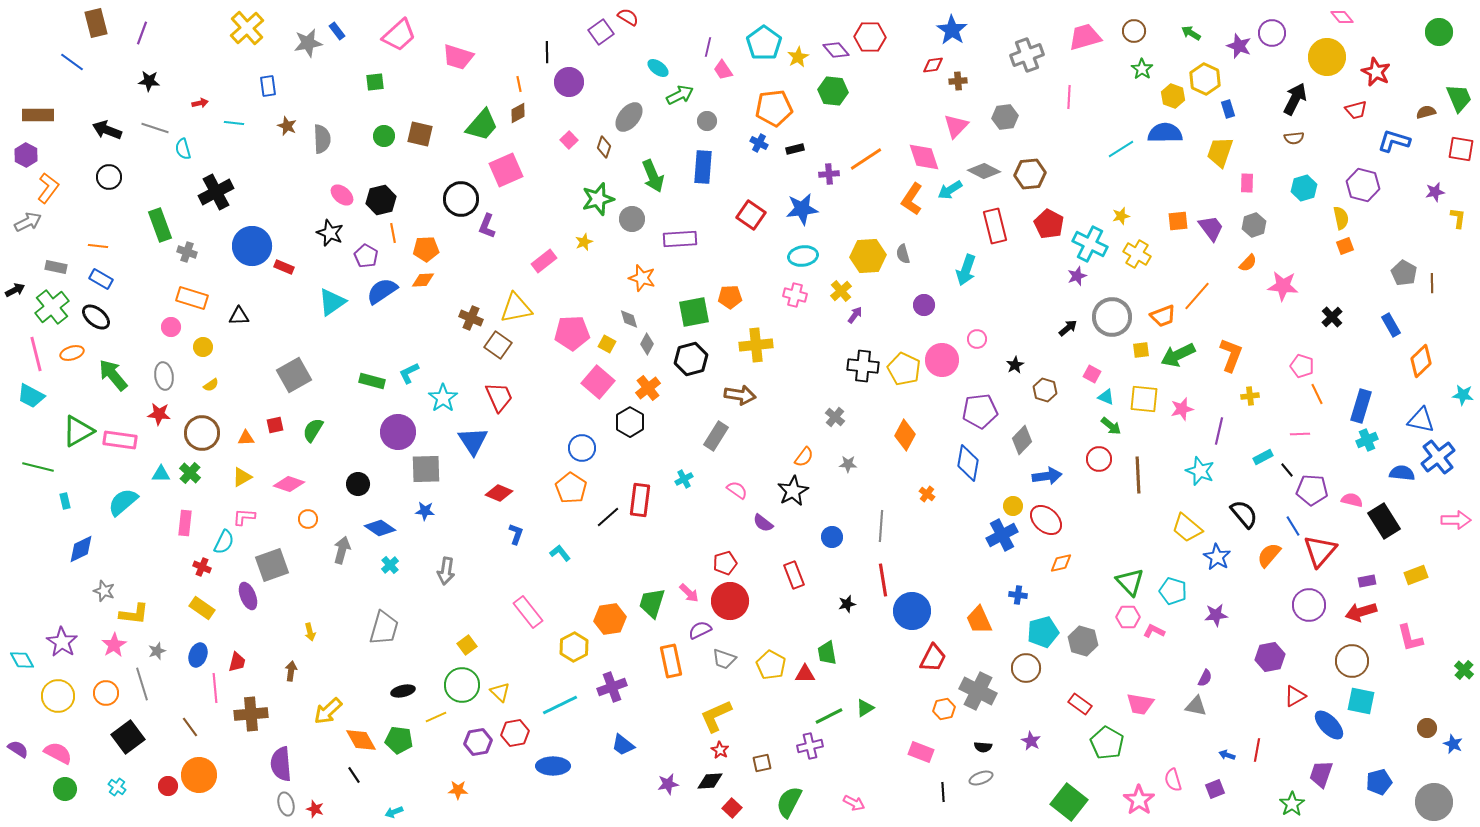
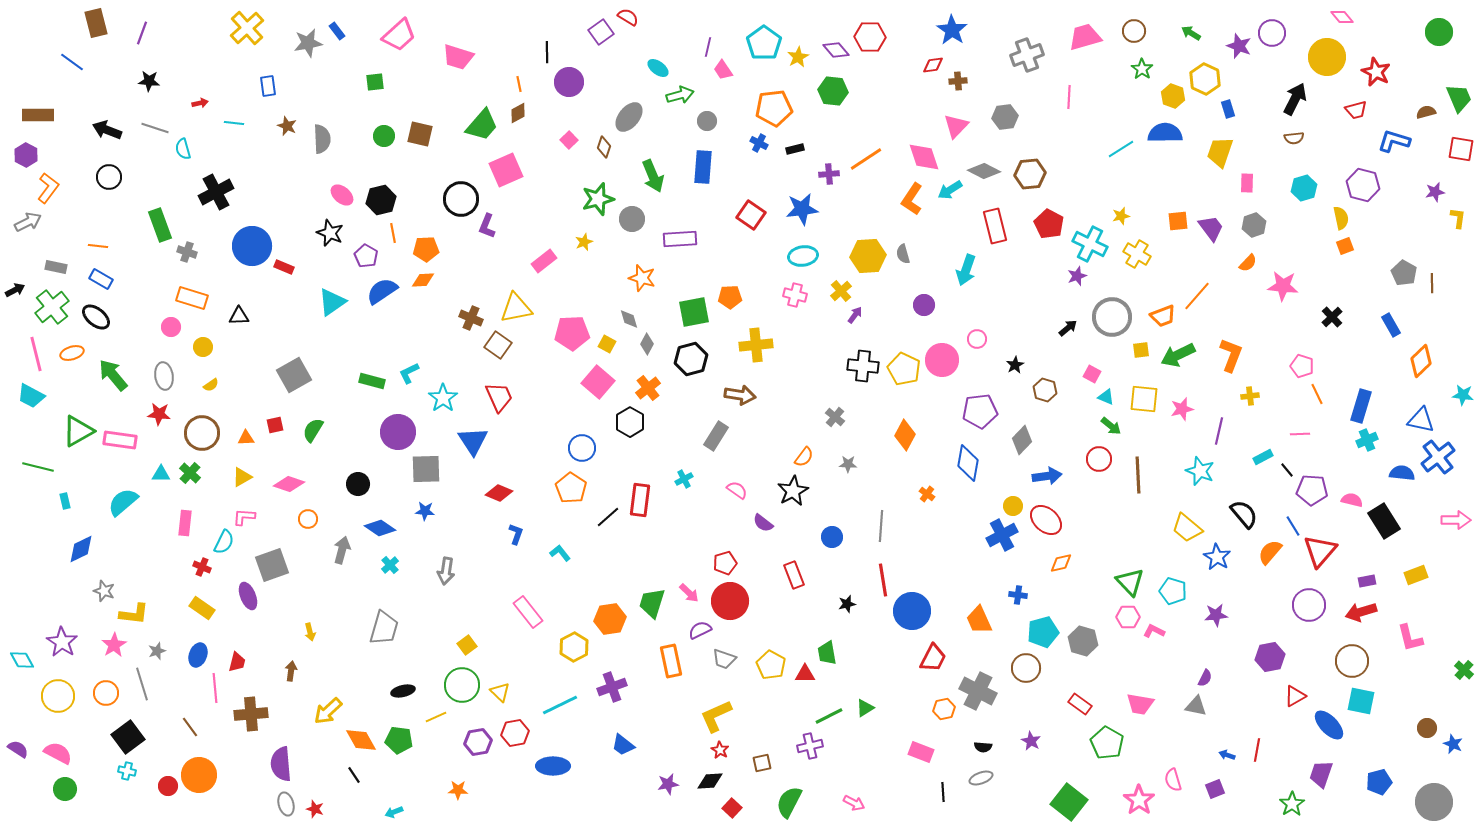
green arrow at (680, 95): rotated 12 degrees clockwise
orange semicircle at (1269, 555): moved 1 px right, 3 px up
cyan cross at (117, 787): moved 10 px right, 16 px up; rotated 24 degrees counterclockwise
